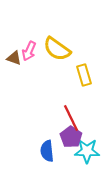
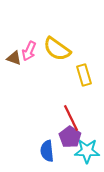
purple pentagon: moved 1 px left
